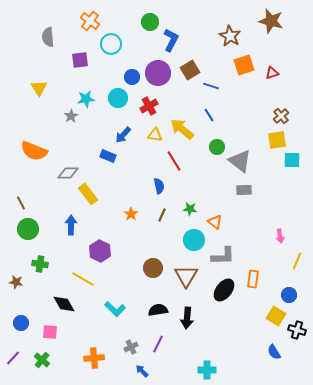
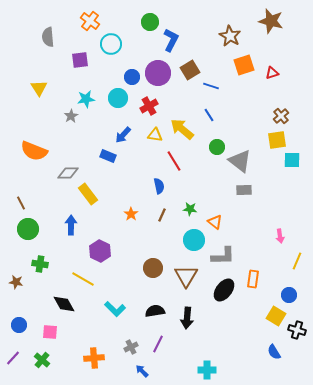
black semicircle at (158, 310): moved 3 px left, 1 px down
blue circle at (21, 323): moved 2 px left, 2 px down
